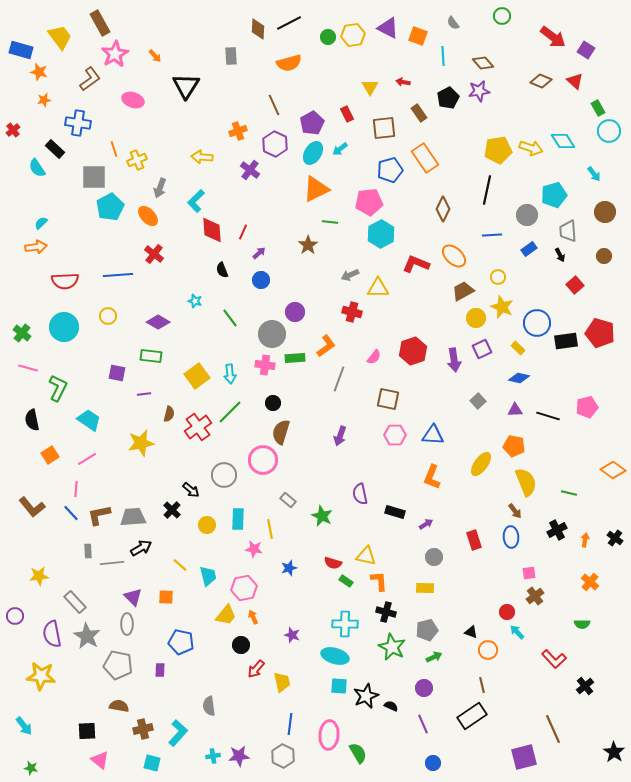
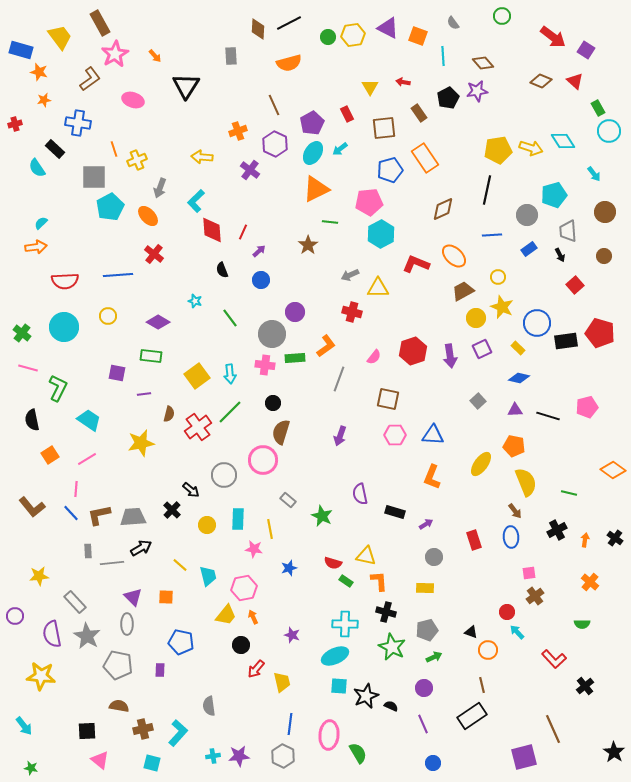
purple star at (479, 91): moved 2 px left
red cross at (13, 130): moved 2 px right, 6 px up; rotated 24 degrees clockwise
brown diamond at (443, 209): rotated 40 degrees clockwise
purple arrow at (259, 253): moved 2 px up
purple arrow at (454, 360): moved 4 px left, 4 px up
cyan ellipse at (335, 656): rotated 40 degrees counterclockwise
